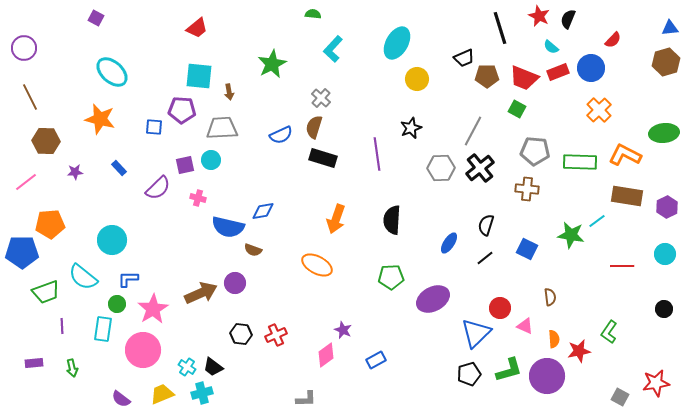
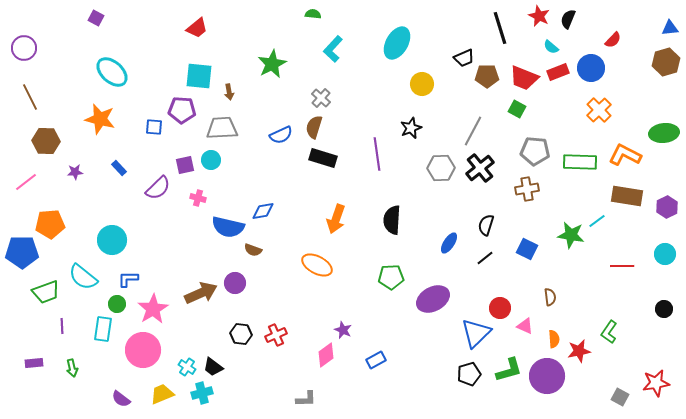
yellow circle at (417, 79): moved 5 px right, 5 px down
brown cross at (527, 189): rotated 15 degrees counterclockwise
